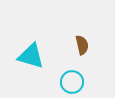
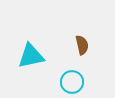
cyan triangle: rotated 28 degrees counterclockwise
